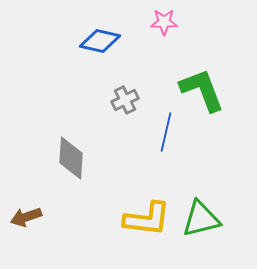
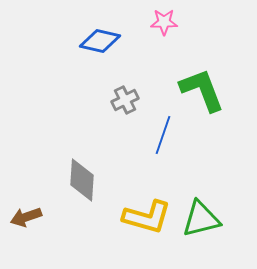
blue line: moved 3 px left, 3 px down; rotated 6 degrees clockwise
gray diamond: moved 11 px right, 22 px down
yellow L-shape: moved 2 px up; rotated 9 degrees clockwise
